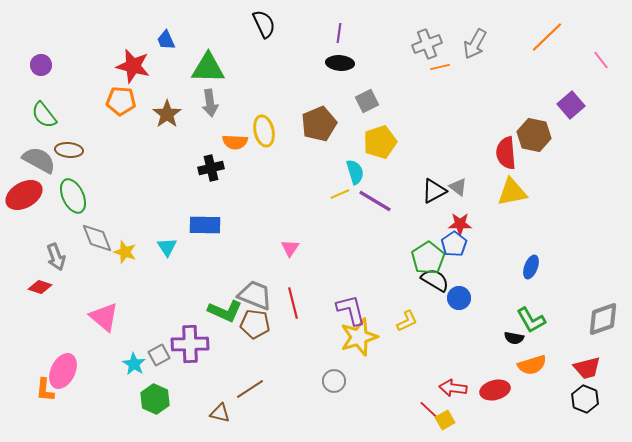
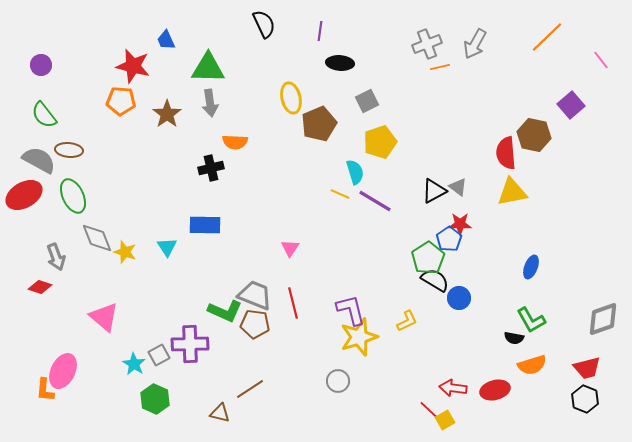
purple line at (339, 33): moved 19 px left, 2 px up
yellow ellipse at (264, 131): moved 27 px right, 33 px up
yellow line at (340, 194): rotated 48 degrees clockwise
blue pentagon at (454, 244): moved 5 px left, 5 px up
gray circle at (334, 381): moved 4 px right
